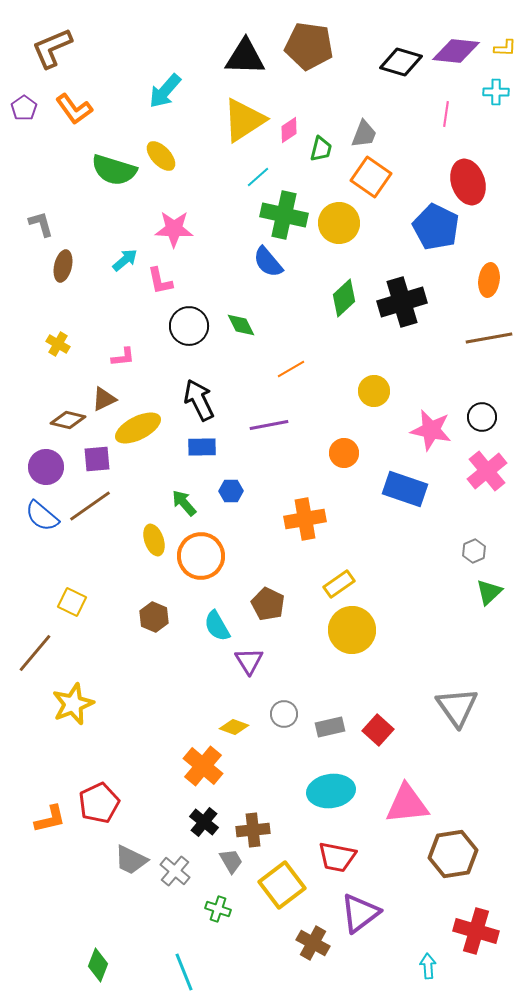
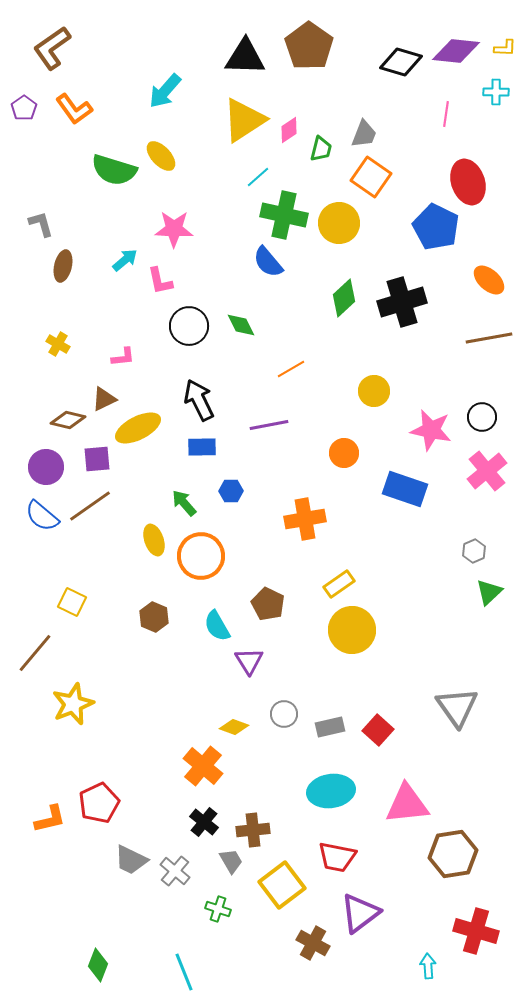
brown pentagon at (309, 46): rotated 27 degrees clockwise
brown L-shape at (52, 48): rotated 12 degrees counterclockwise
orange ellipse at (489, 280): rotated 56 degrees counterclockwise
